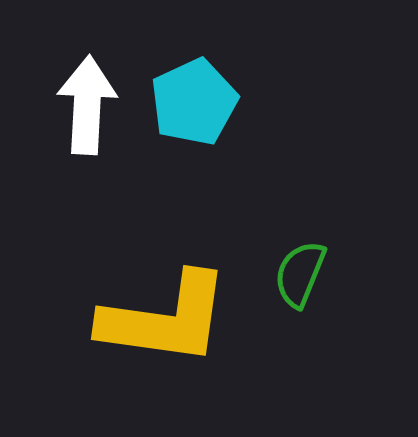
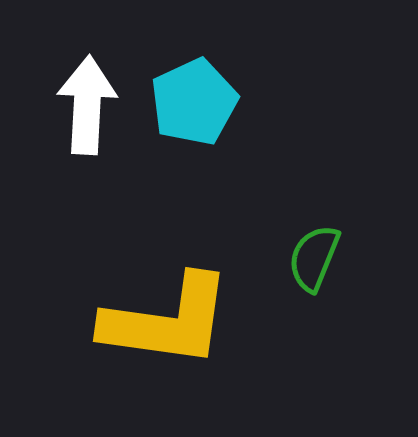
green semicircle: moved 14 px right, 16 px up
yellow L-shape: moved 2 px right, 2 px down
